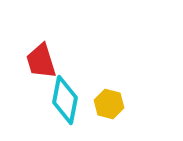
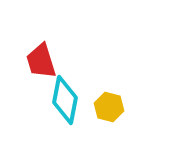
yellow hexagon: moved 3 px down
